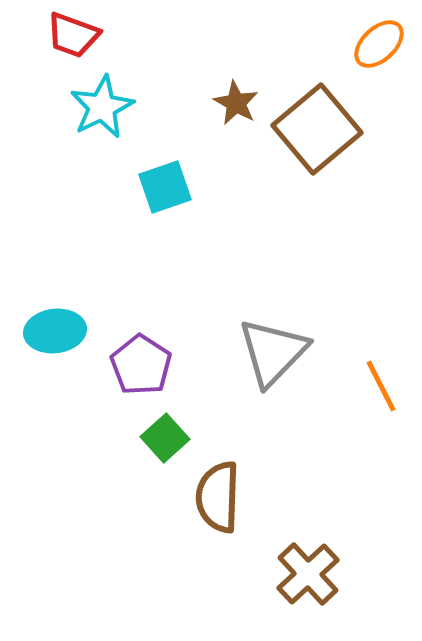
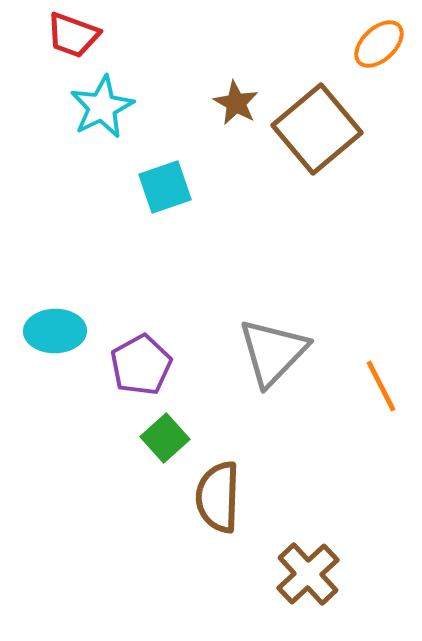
cyan ellipse: rotated 6 degrees clockwise
purple pentagon: rotated 10 degrees clockwise
